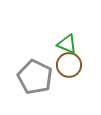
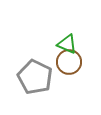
brown circle: moved 3 px up
